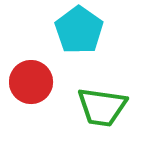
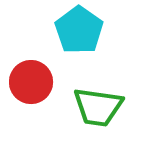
green trapezoid: moved 4 px left
